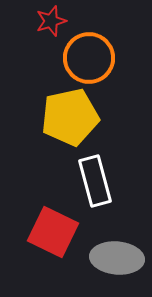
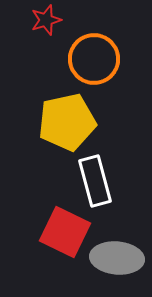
red star: moved 5 px left, 1 px up
orange circle: moved 5 px right, 1 px down
yellow pentagon: moved 3 px left, 5 px down
red square: moved 12 px right
